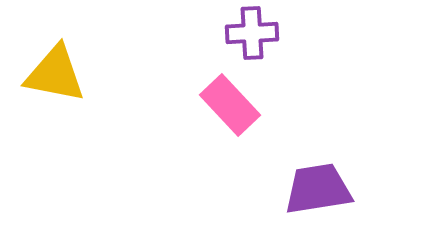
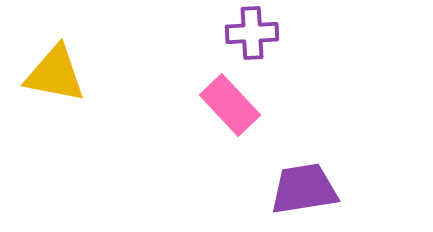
purple trapezoid: moved 14 px left
